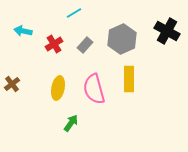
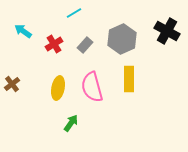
cyan arrow: rotated 24 degrees clockwise
pink semicircle: moved 2 px left, 2 px up
